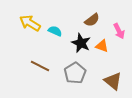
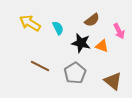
cyan semicircle: moved 3 px right, 3 px up; rotated 40 degrees clockwise
black star: rotated 12 degrees counterclockwise
